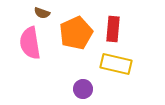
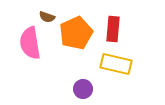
brown semicircle: moved 5 px right, 4 px down
